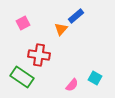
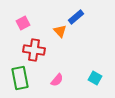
blue rectangle: moved 1 px down
orange triangle: moved 1 px left, 2 px down; rotated 24 degrees counterclockwise
red cross: moved 5 px left, 5 px up
green rectangle: moved 2 px left, 1 px down; rotated 45 degrees clockwise
pink semicircle: moved 15 px left, 5 px up
